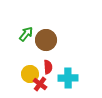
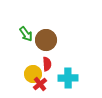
green arrow: rotated 105 degrees clockwise
red semicircle: moved 1 px left, 3 px up
yellow circle: moved 3 px right
red cross: rotated 16 degrees clockwise
